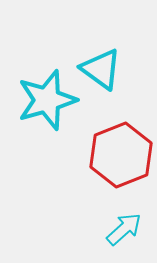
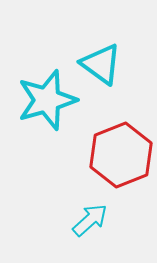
cyan triangle: moved 5 px up
cyan arrow: moved 34 px left, 9 px up
